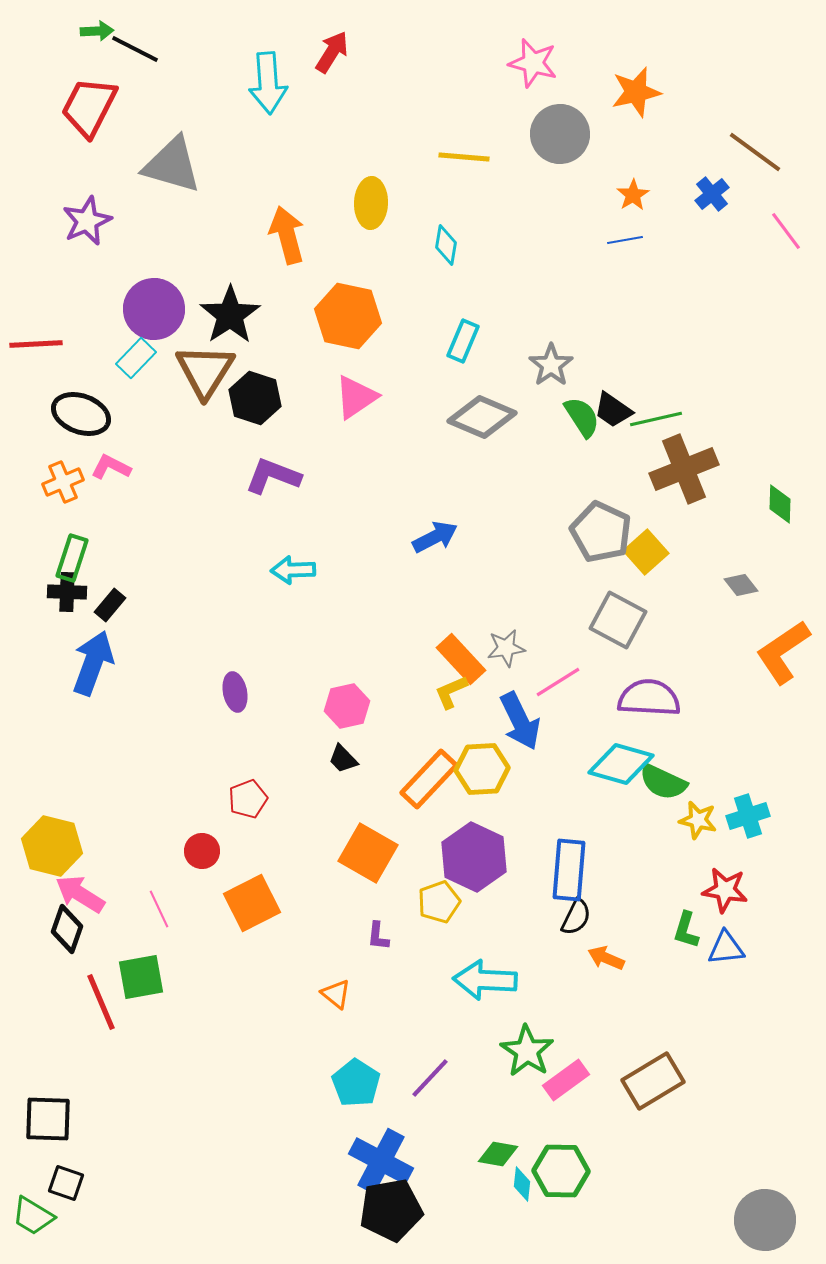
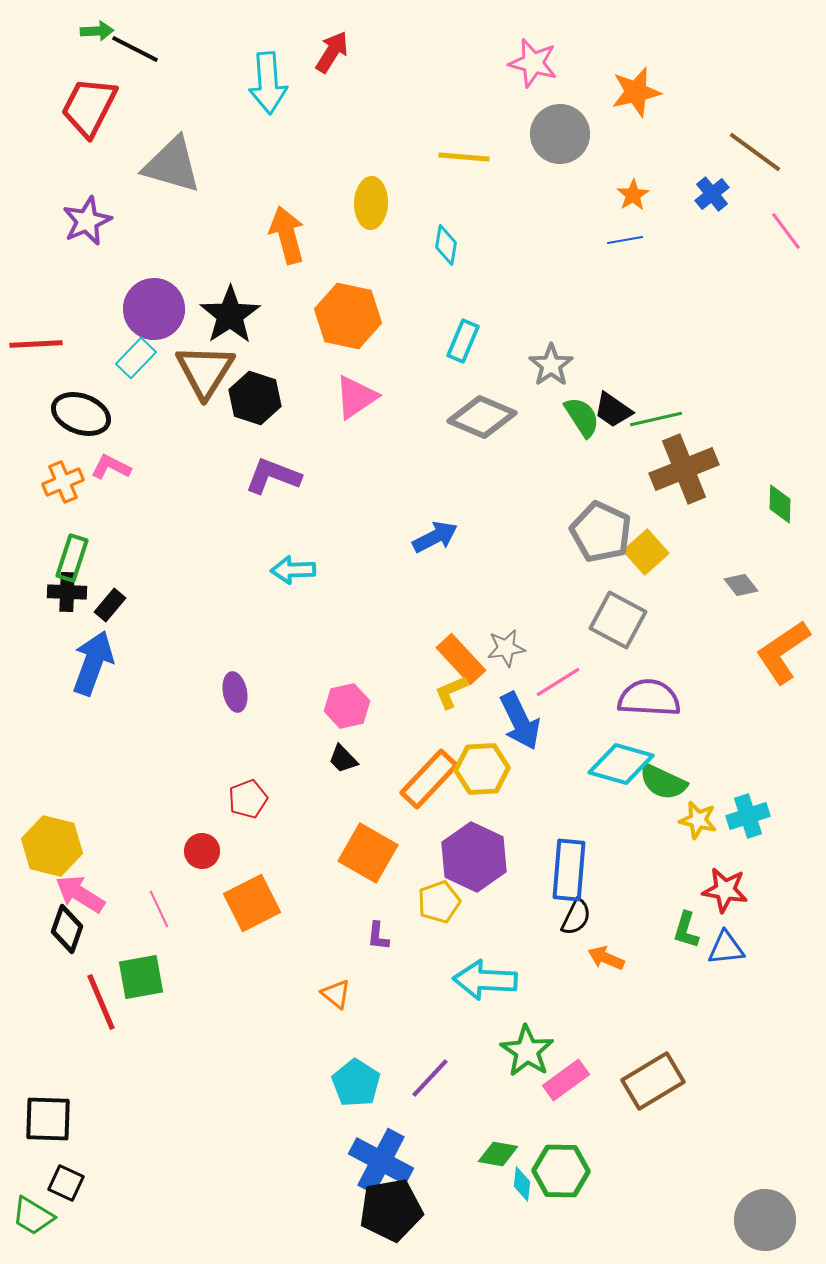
black square at (66, 1183): rotated 6 degrees clockwise
